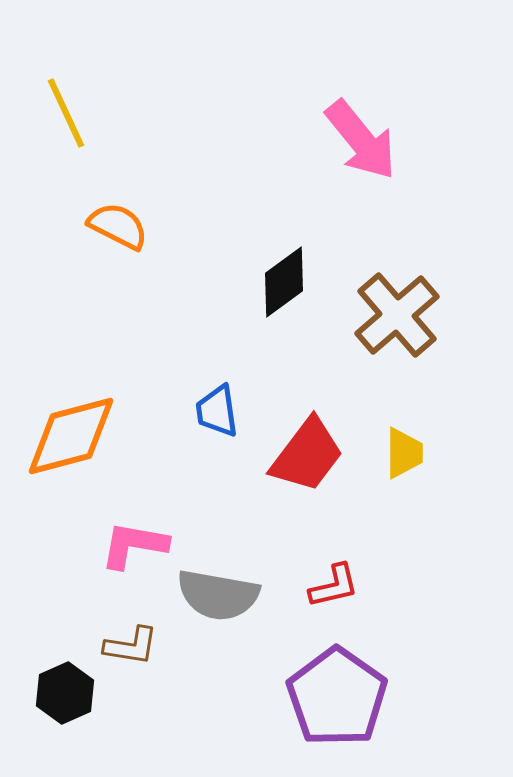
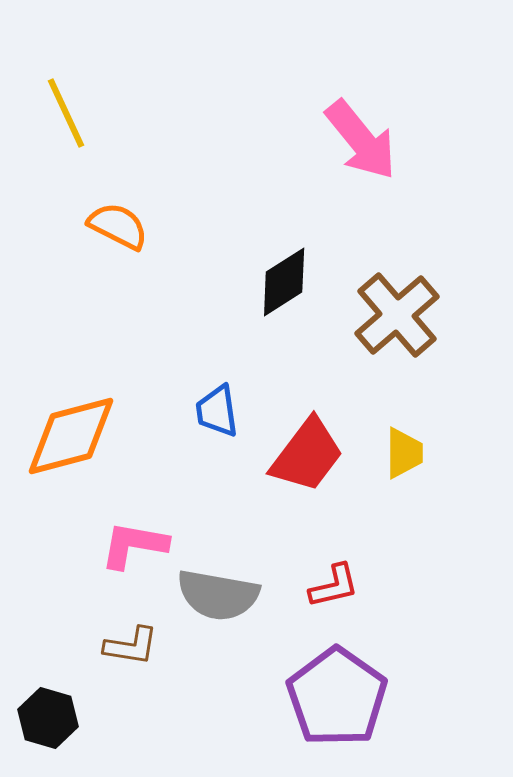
black diamond: rotated 4 degrees clockwise
black hexagon: moved 17 px left, 25 px down; rotated 20 degrees counterclockwise
